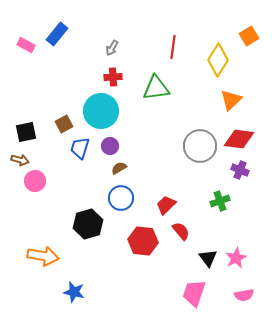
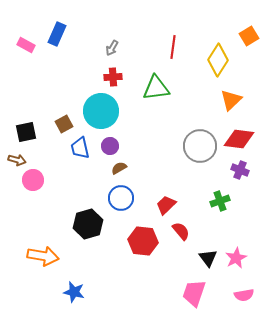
blue rectangle: rotated 15 degrees counterclockwise
blue trapezoid: rotated 30 degrees counterclockwise
brown arrow: moved 3 px left
pink circle: moved 2 px left, 1 px up
